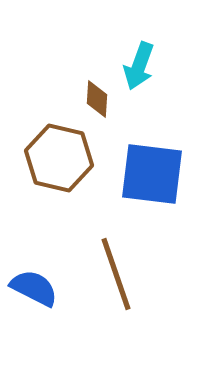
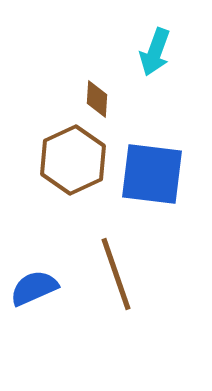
cyan arrow: moved 16 px right, 14 px up
brown hexagon: moved 14 px right, 2 px down; rotated 22 degrees clockwise
blue semicircle: rotated 51 degrees counterclockwise
